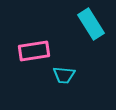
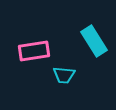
cyan rectangle: moved 3 px right, 17 px down
